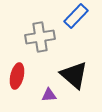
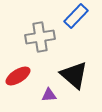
red ellipse: moved 1 px right; rotated 45 degrees clockwise
